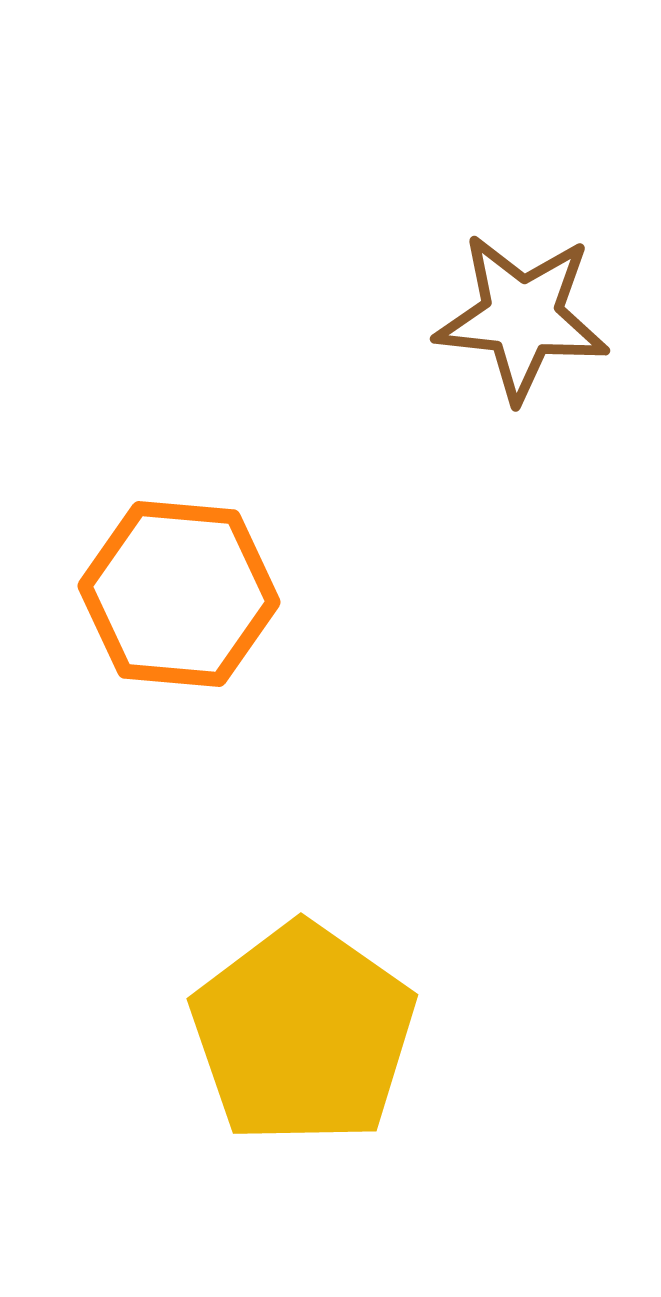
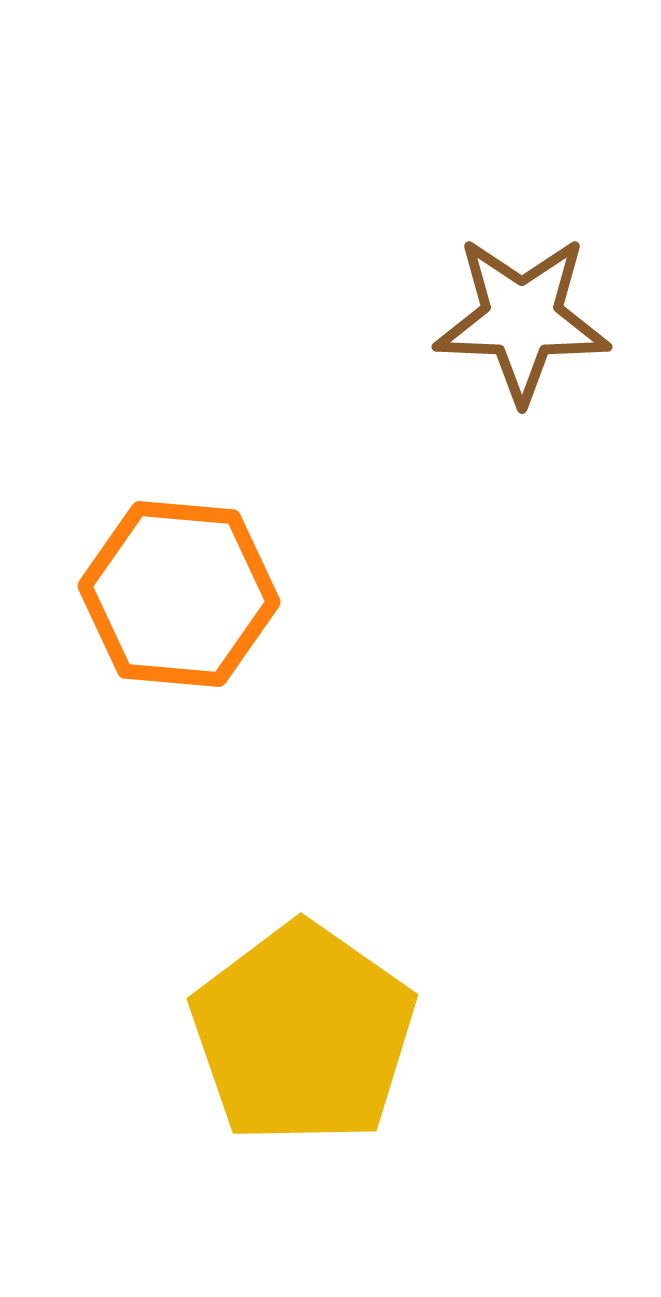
brown star: moved 2 px down; rotated 4 degrees counterclockwise
